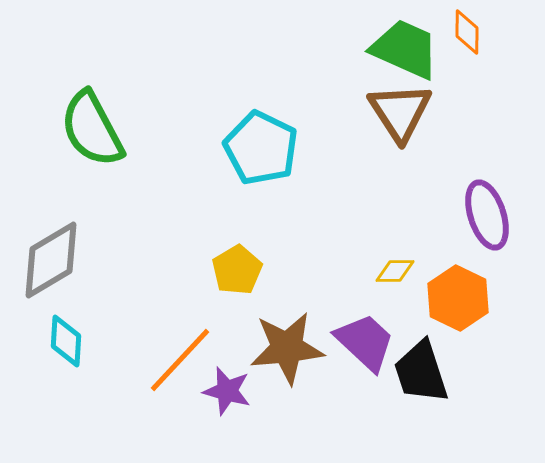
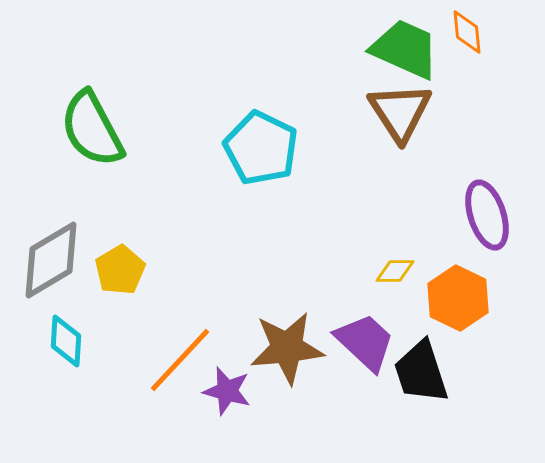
orange diamond: rotated 6 degrees counterclockwise
yellow pentagon: moved 117 px left
